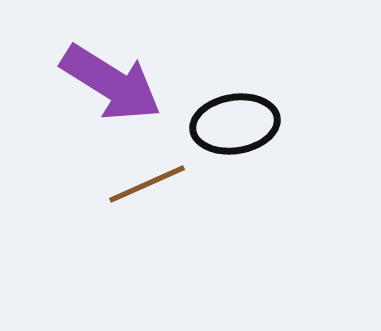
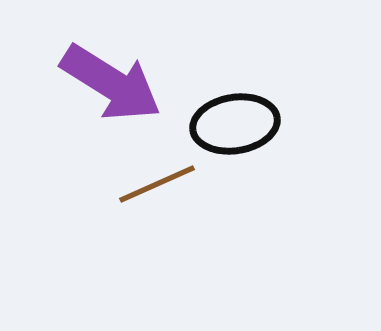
brown line: moved 10 px right
